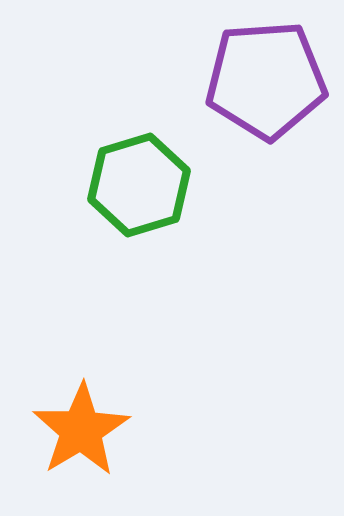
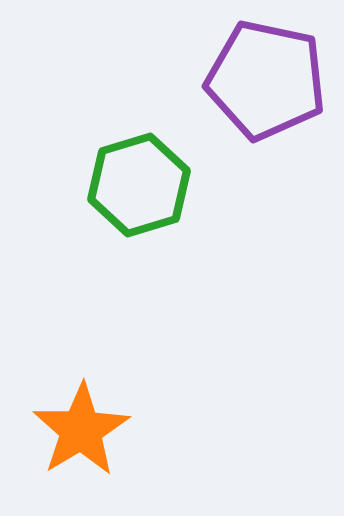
purple pentagon: rotated 16 degrees clockwise
